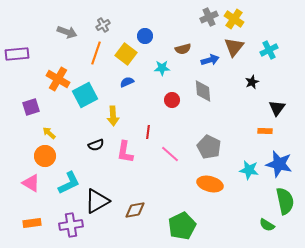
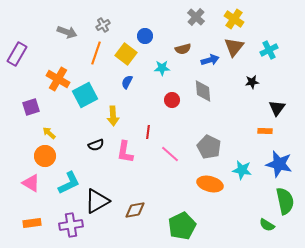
gray cross at (209, 17): moved 13 px left; rotated 24 degrees counterclockwise
purple rectangle at (17, 54): rotated 55 degrees counterclockwise
blue semicircle at (127, 82): rotated 40 degrees counterclockwise
black star at (252, 82): rotated 16 degrees clockwise
cyan star at (249, 170): moved 7 px left
